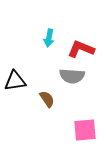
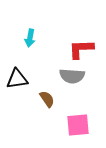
cyan arrow: moved 19 px left
red L-shape: rotated 24 degrees counterclockwise
black triangle: moved 2 px right, 2 px up
pink square: moved 7 px left, 5 px up
